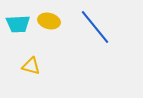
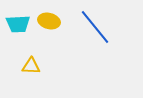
yellow triangle: rotated 12 degrees counterclockwise
